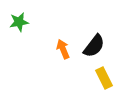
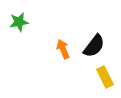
yellow rectangle: moved 1 px right, 1 px up
